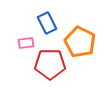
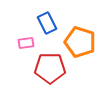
orange pentagon: rotated 8 degrees counterclockwise
red pentagon: moved 4 px down
